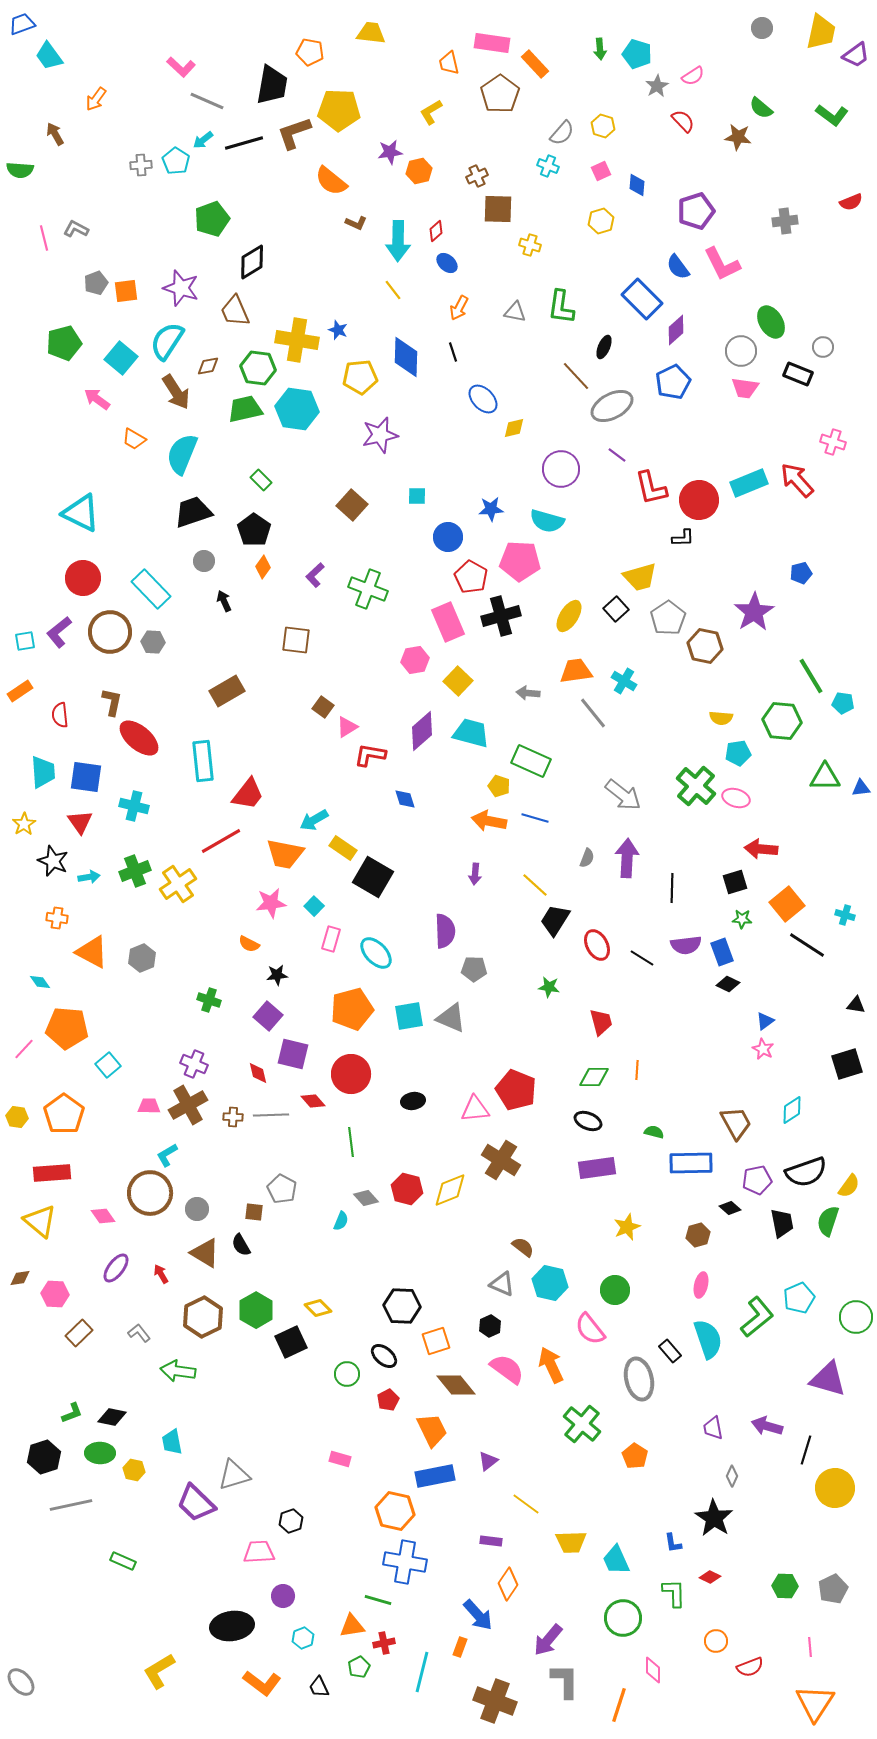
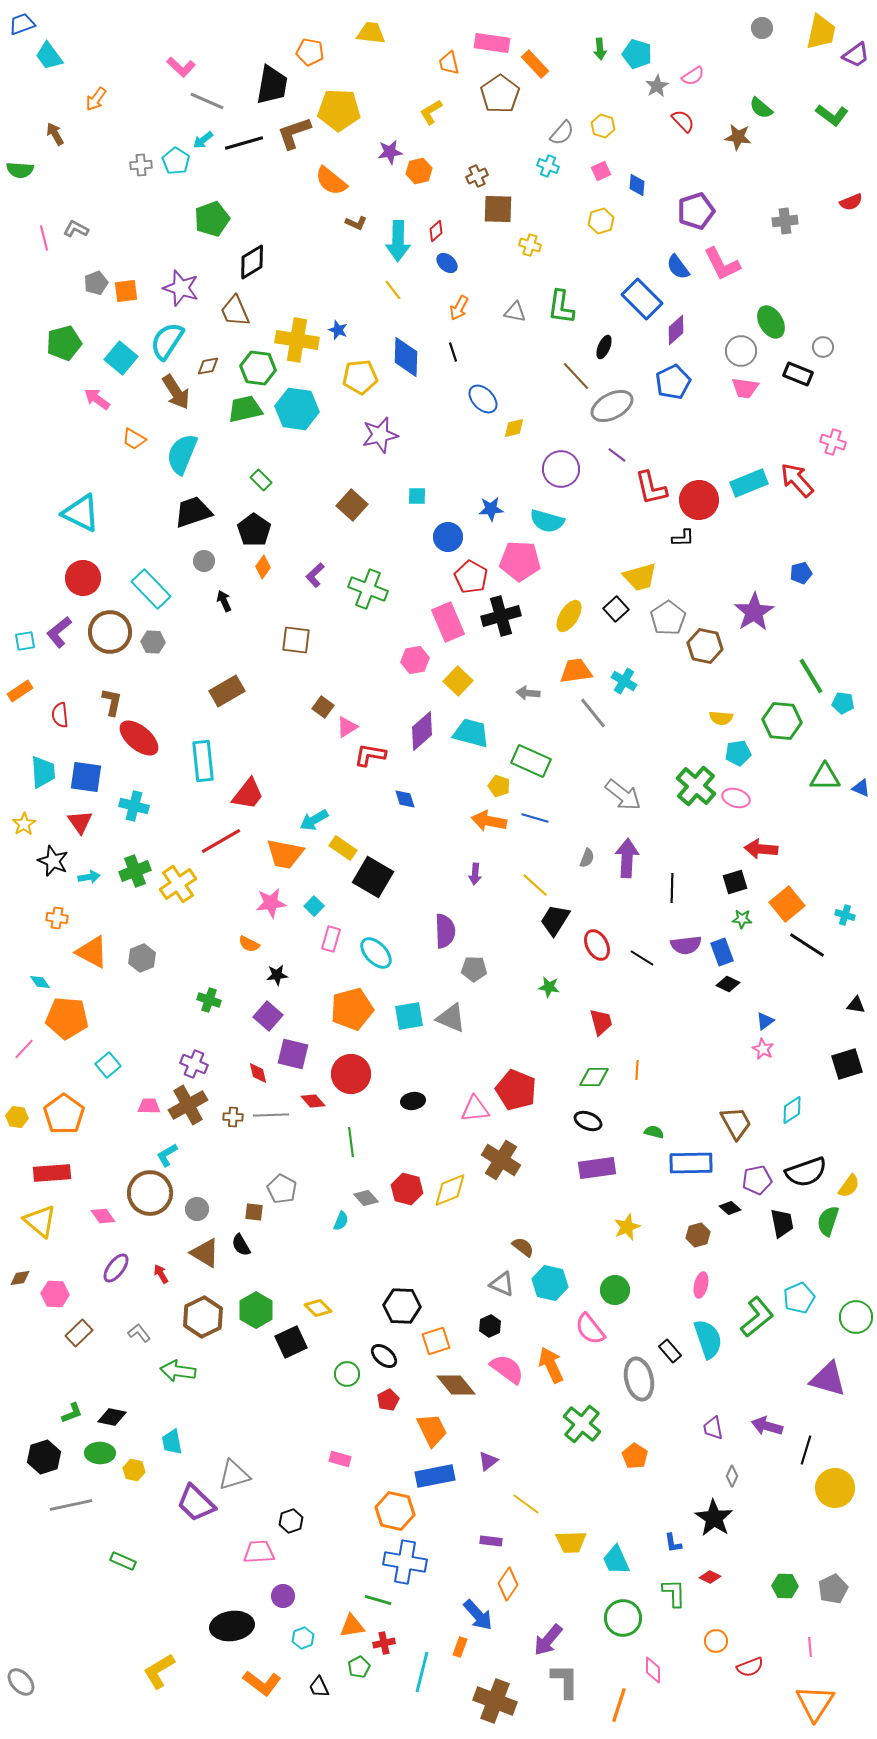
blue triangle at (861, 788): rotated 30 degrees clockwise
orange pentagon at (67, 1028): moved 10 px up
